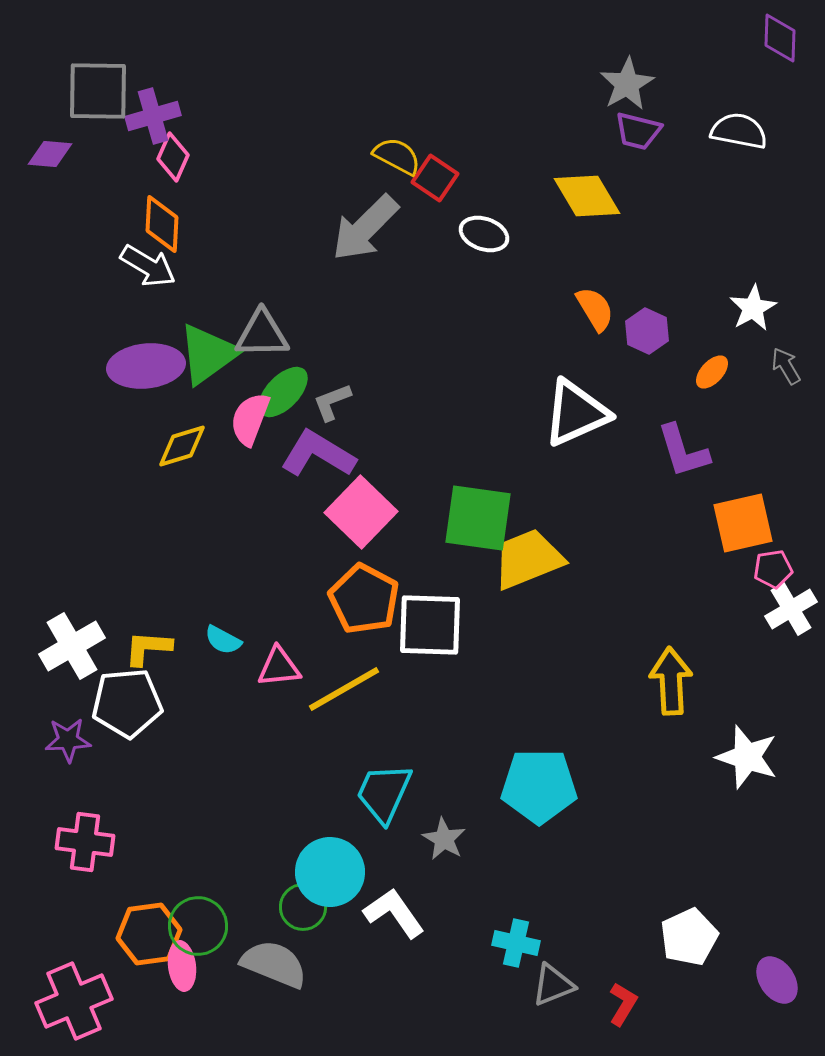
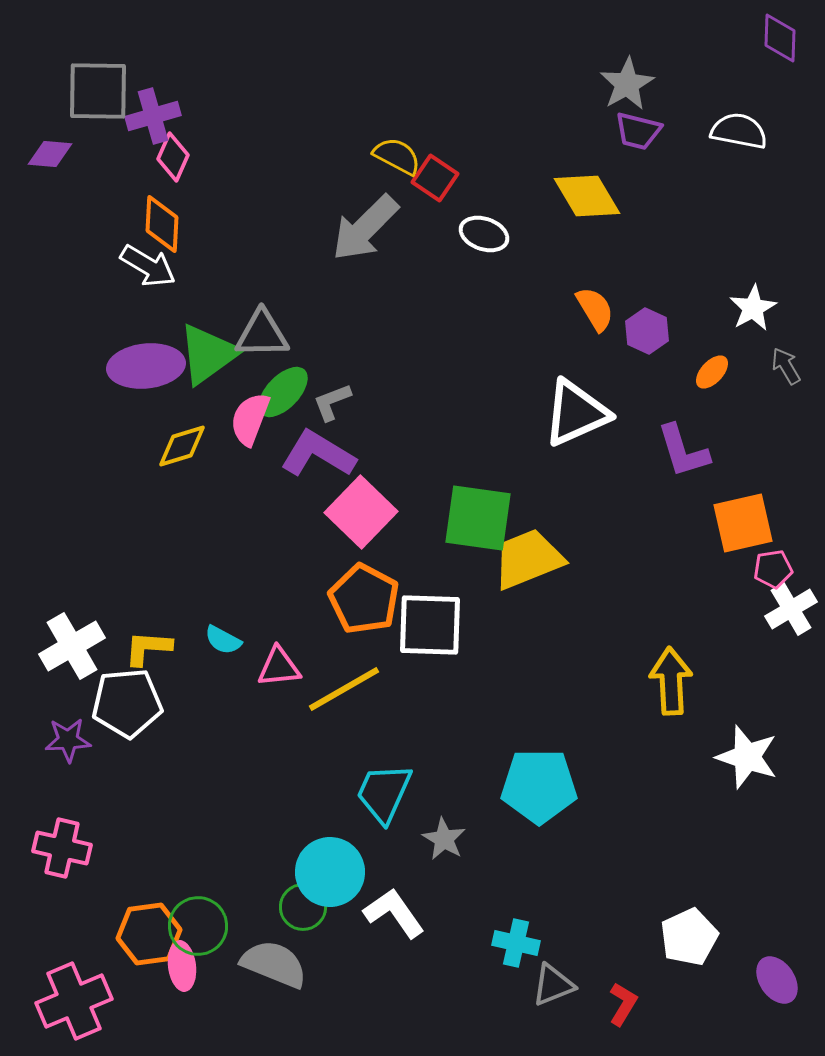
pink cross at (85, 842): moved 23 px left, 6 px down; rotated 6 degrees clockwise
